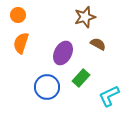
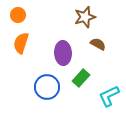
purple ellipse: rotated 30 degrees counterclockwise
